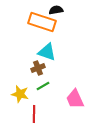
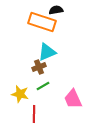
cyan triangle: rotated 42 degrees counterclockwise
brown cross: moved 1 px right, 1 px up
pink trapezoid: moved 2 px left
